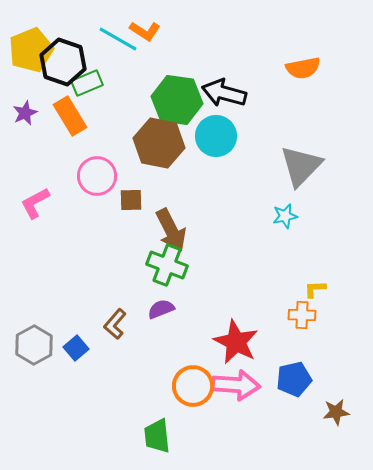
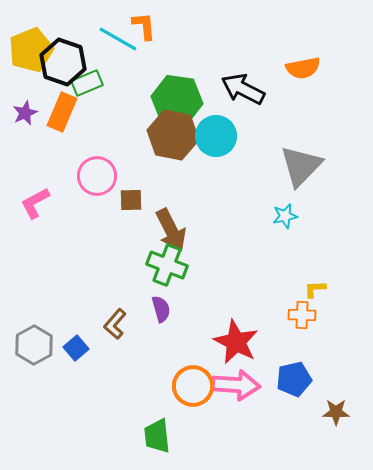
orange L-shape: moved 1 px left, 5 px up; rotated 128 degrees counterclockwise
black arrow: moved 19 px right, 4 px up; rotated 12 degrees clockwise
orange rectangle: moved 8 px left, 4 px up; rotated 54 degrees clockwise
brown hexagon: moved 14 px right, 8 px up
purple semicircle: rotated 96 degrees clockwise
brown star: rotated 8 degrees clockwise
